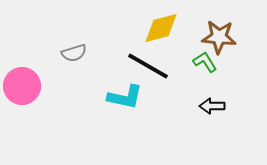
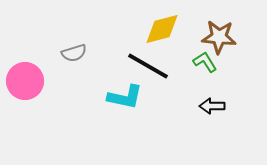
yellow diamond: moved 1 px right, 1 px down
pink circle: moved 3 px right, 5 px up
